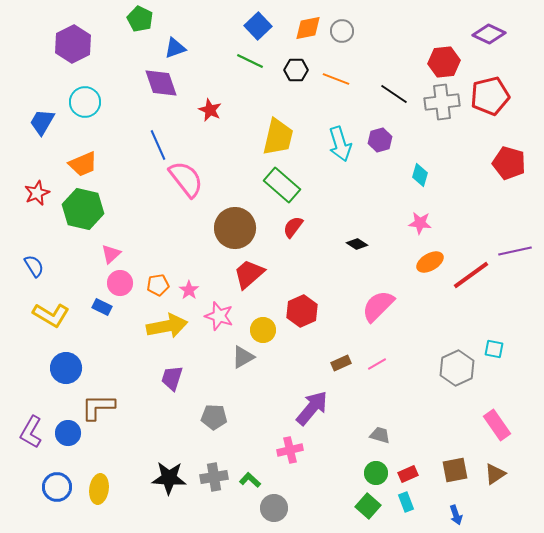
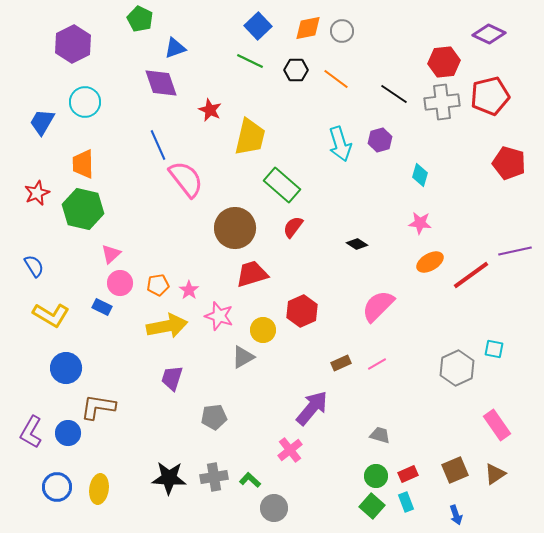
orange line at (336, 79): rotated 16 degrees clockwise
yellow trapezoid at (278, 137): moved 28 px left
orange trapezoid at (83, 164): rotated 112 degrees clockwise
red trapezoid at (249, 274): moved 3 px right; rotated 24 degrees clockwise
brown L-shape at (98, 407): rotated 9 degrees clockwise
gray pentagon at (214, 417): rotated 10 degrees counterclockwise
pink cross at (290, 450): rotated 25 degrees counterclockwise
brown square at (455, 470): rotated 12 degrees counterclockwise
green circle at (376, 473): moved 3 px down
green square at (368, 506): moved 4 px right
